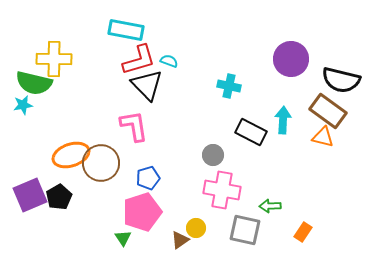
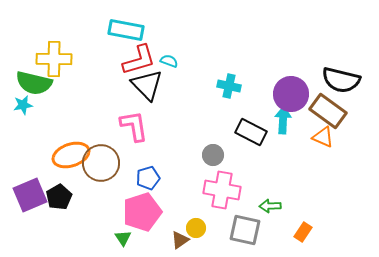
purple circle: moved 35 px down
orange triangle: rotated 10 degrees clockwise
